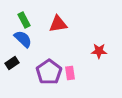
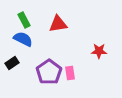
blue semicircle: rotated 18 degrees counterclockwise
